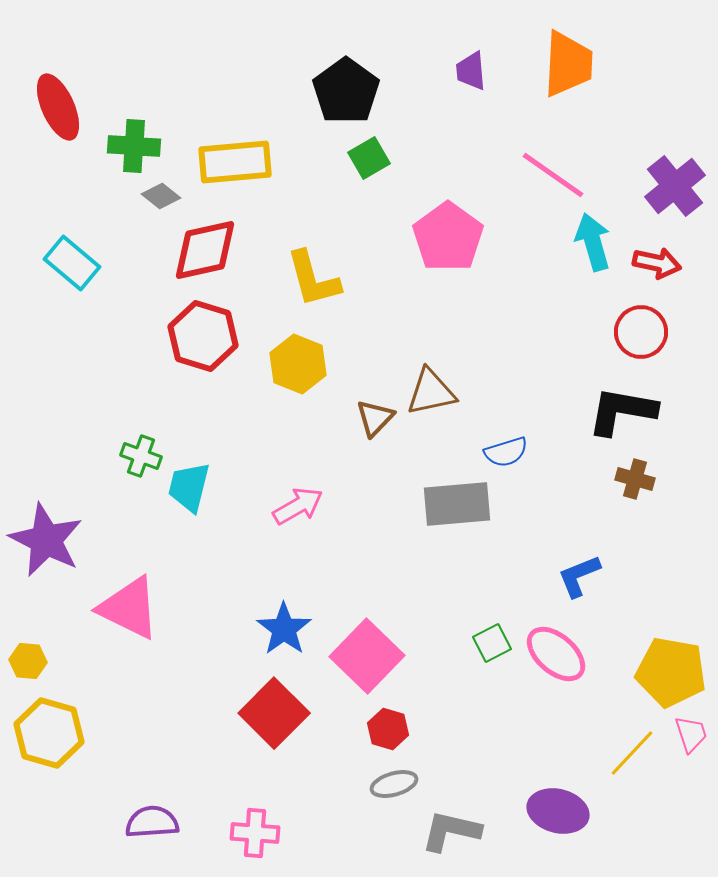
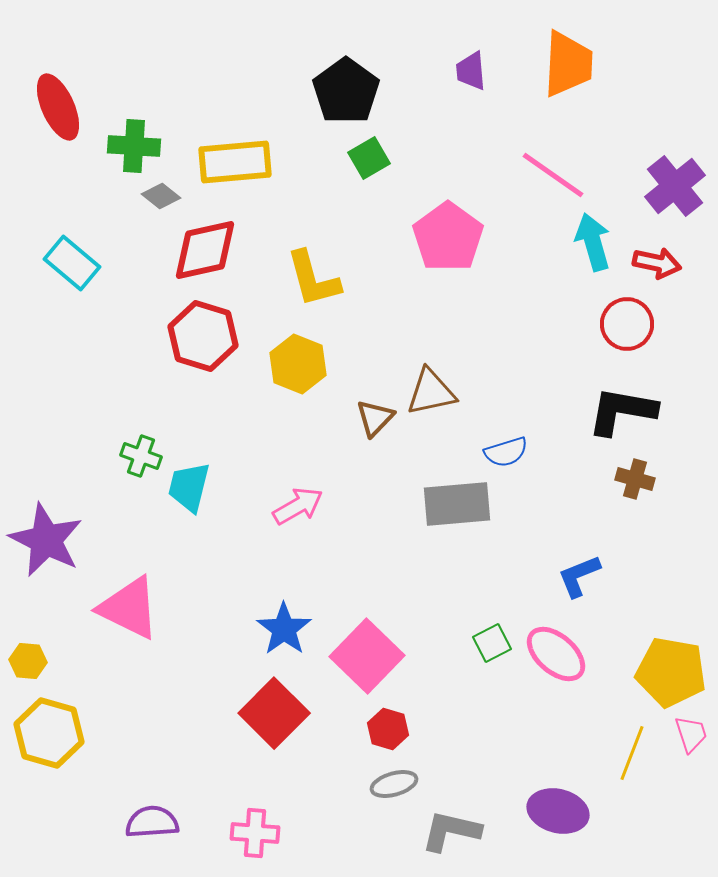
red circle at (641, 332): moved 14 px left, 8 px up
yellow line at (632, 753): rotated 22 degrees counterclockwise
